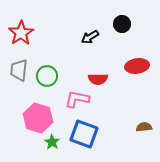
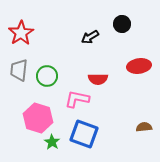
red ellipse: moved 2 px right
